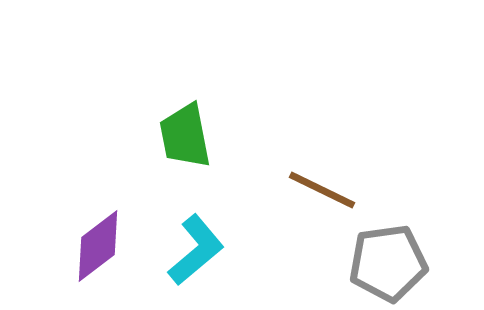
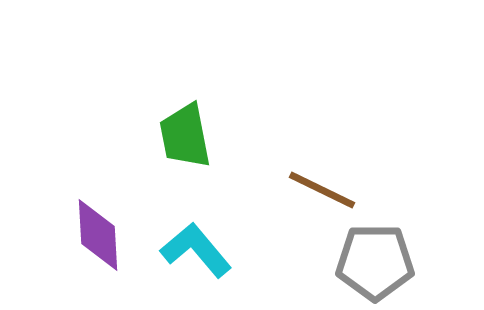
purple diamond: moved 11 px up; rotated 56 degrees counterclockwise
cyan L-shape: rotated 90 degrees counterclockwise
gray pentagon: moved 13 px left, 1 px up; rotated 8 degrees clockwise
